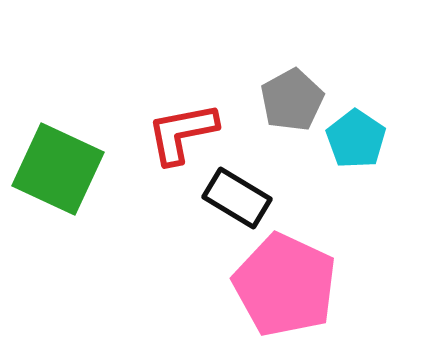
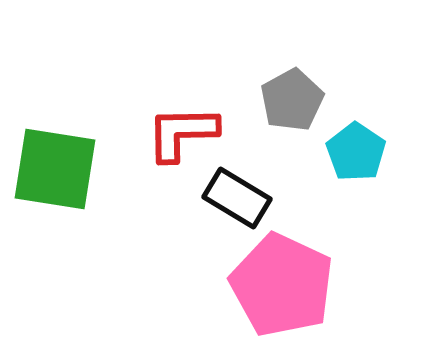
red L-shape: rotated 10 degrees clockwise
cyan pentagon: moved 13 px down
green square: moved 3 px left; rotated 16 degrees counterclockwise
pink pentagon: moved 3 px left
